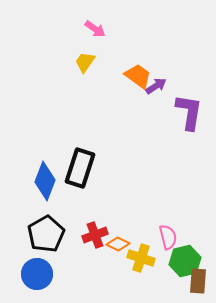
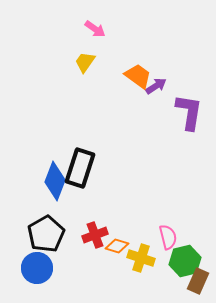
blue diamond: moved 10 px right
orange diamond: moved 1 px left, 2 px down; rotated 10 degrees counterclockwise
blue circle: moved 6 px up
brown rectangle: rotated 20 degrees clockwise
